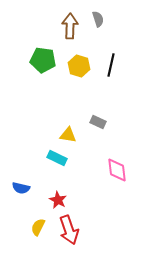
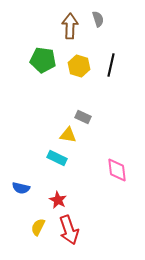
gray rectangle: moved 15 px left, 5 px up
